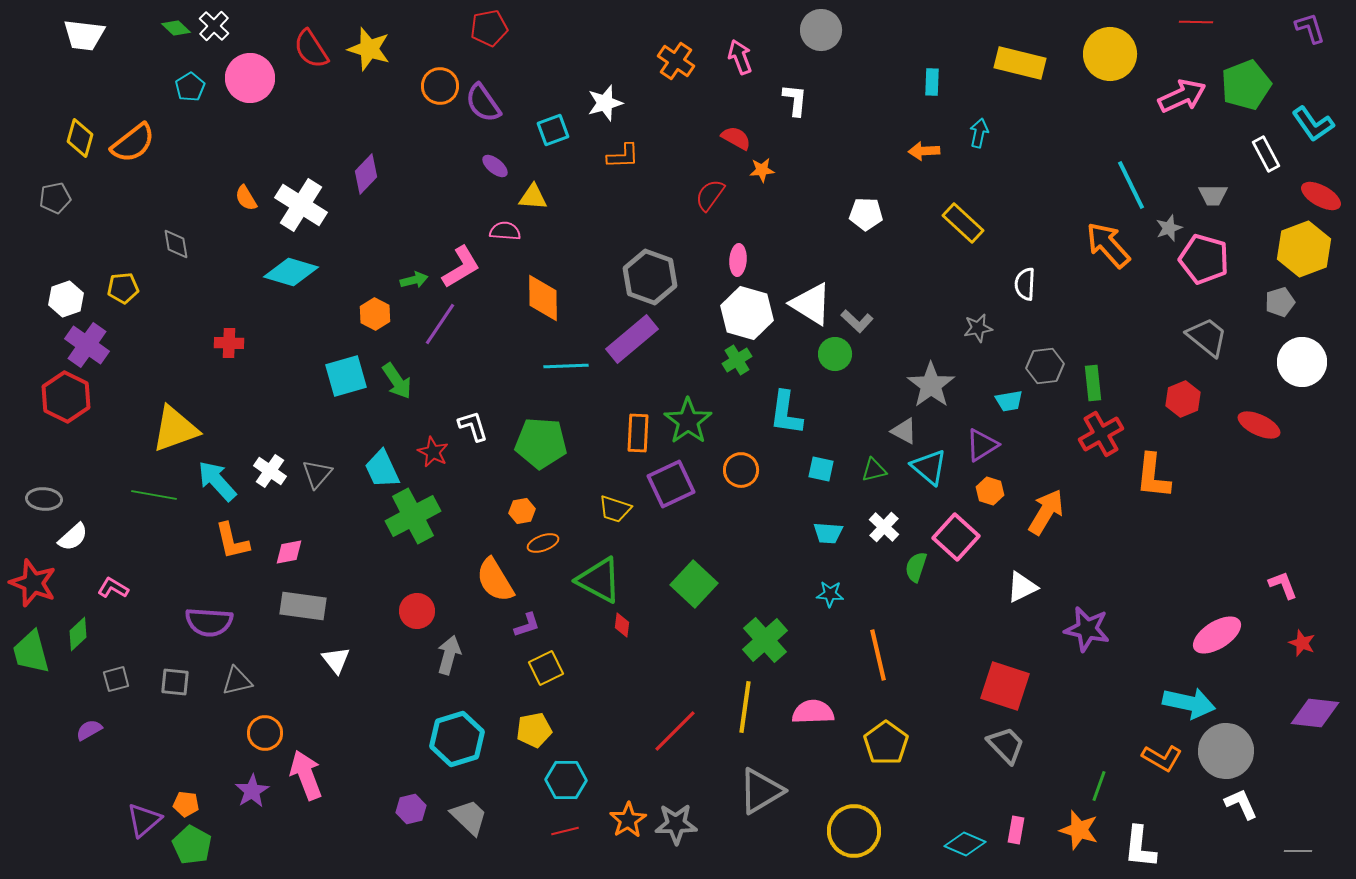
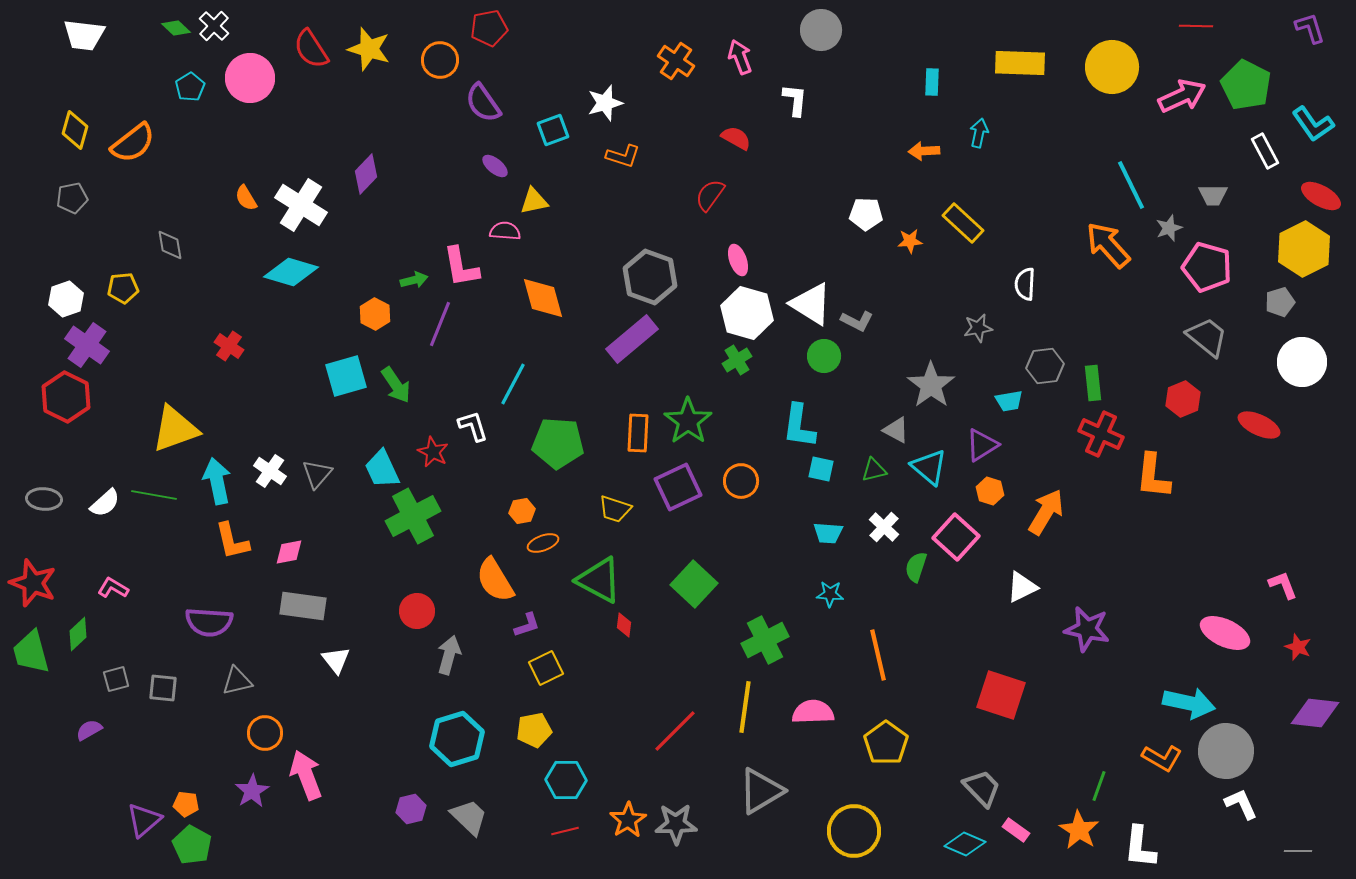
red line at (1196, 22): moved 4 px down
yellow circle at (1110, 54): moved 2 px right, 13 px down
yellow rectangle at (1020, 63): rotated 12 degrees counterclockwise
green pentagon at (1246, 85): rotated 24 degrees counterclockwise
orange circle at (440, 86): moved 26 px up
yellow diamond at (80, 138): moved 5 px left, 8 px up
white rectangle at (1266, 154): moved 1 px left, 3 px up
orange L-shape at (623, 156): rotated 20 degrees clockwise
orange star at (762, 170): moved 148 px right, 71 px down
yellow triangle at (533, 197): moved 1 px right, 4 px down; rotated 16 degrees counterclockwise
gray pentagon at (55, 198): moved 17 px right
gray diamond at (176, 244): moved 6 px left, 1 px down
yellow hexagon at (1304, 249): rotated 6 degrees counterclockwise
pink pentagon at (1204, 259): moved 3 px right, 8 px down
pink ellipse at (738, 260): rotated 24 degrees counterclockwise
pink L-shape at (461, 267): rotated 111 degrees clockwise
orange diamond at (543, 298): rotated 15 degrees counterclockwise
gray L-shape at (857, 321): rotated 16 degrees counterclockwise
purple line at (440, 324): rotated 12 degrees counterclockwise
red cross at (229, 343): moved 3 px down; rotated 32 degrees clockwise
green circle at (835, 354): moved 11 px left, 2 px down
cyan line at (566, 366): moved 53 px left, 18 px down; rotated 60 degrees counterclockwise
green arrow at (397, 381): moved 1 px left, 4 px down
cyan L-shape at (786, 413): moved 13 px right, 13 px down
gray triangle at (904, 431): moved 8 px left, 1 px up
red cross at (1101, 434): rotated 36 degrees counterclockwise
green pentagon at (541, 443): moved 17 px right
orange circle at (741, 470): moved 11 px down
cyan arrow at (217, 481): rotated 30 degrees clockwise
purple square at (671, 484): moved 7 px right, 3 px down
white semicircle at (73, 537): moved 32 px right, 34 px up
red diamond at (622, 625): moved 2 px right
pink ellipse at (1217, 635): moved 8 px right, 2 px up; rotated 57 degrees clockwise
green cross at (765, 640): rotated 15 degrees clockwise
red star at (1302, 643): moved 4 px left, 4 px down
gray square at (175, 682): moved 12 px left, 6 px down
red square at (1005, 686): moved 4 px left, 9 px down
gray trapezoid at (1006, 745): moved 24 px left, 43 px down
pink rectangle at (1016, 830): rotated 64 degrees counterclockwise
orange star at (1079, 830): rotated 15 degrees clockwise
